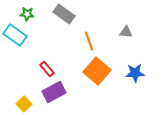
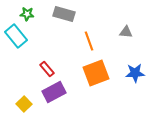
gray rectangle: rotated 20 degrees counterclockwise
cyan rectangle: moved 1 px right, 1 px down; rotated 15 degrees clockwise
orange square: moved 1 px left, 2 px down; rotated 28 degrees clockwise
